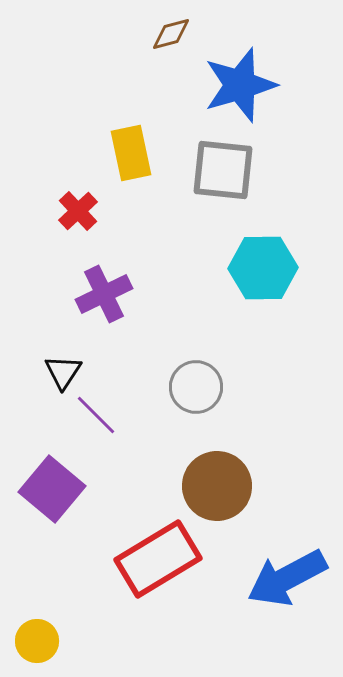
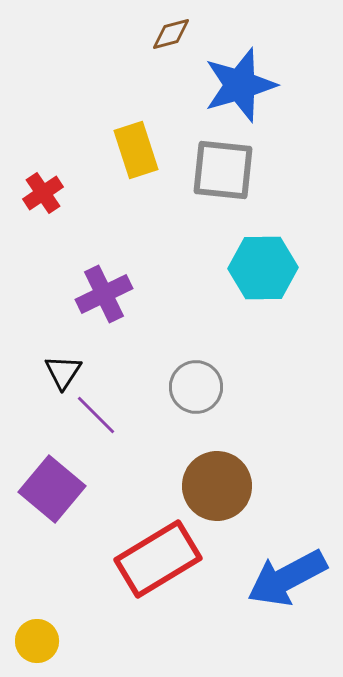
yellow rectangle: moved 5 px right, 3 px up; rotated 6 degrees counterclockwise
red cross: moved 35 px left, 18 px up; rotated 9 degrees clockwise
